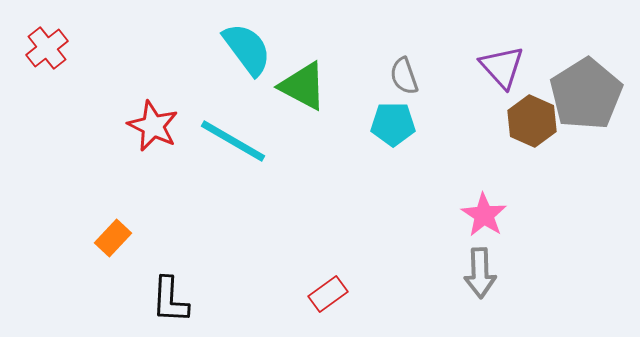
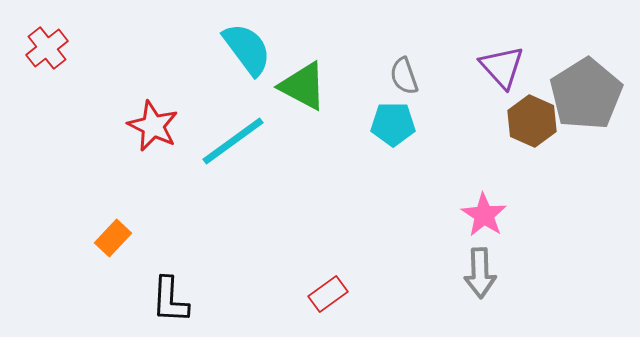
cyan line: rotated 66 degrees counterclockwise
